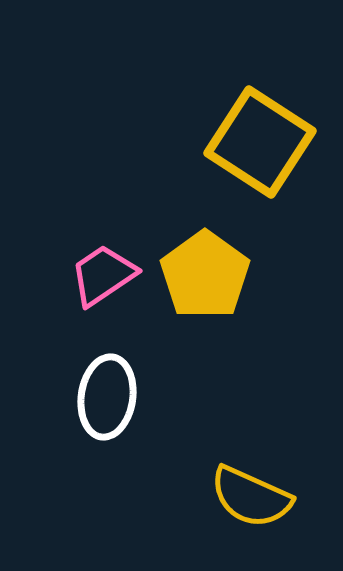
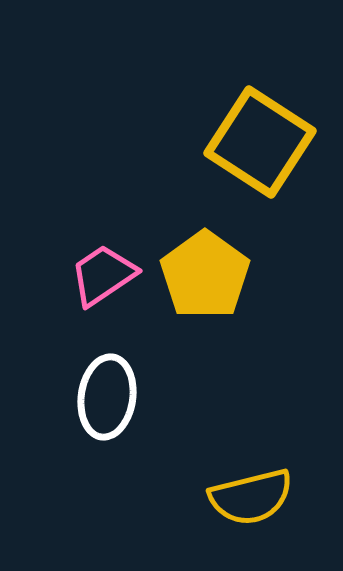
yellow semicircle: rotated 38 degrees counterclockwise
